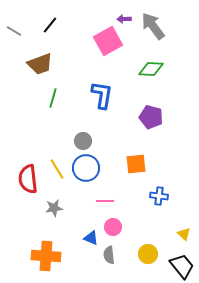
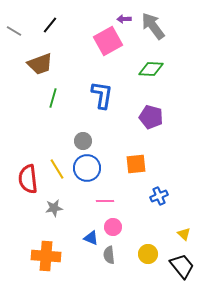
blue circle: moved 1 px right
blue cross: rotated 30 degrees counterclockwise
